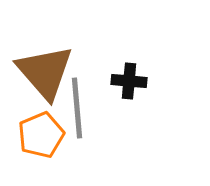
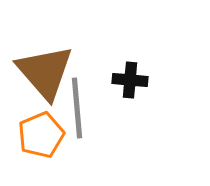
black cross: moved 1 px right, 1 px up
